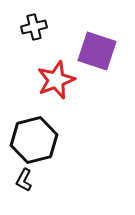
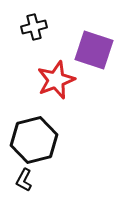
purple square: moved 3 px left, 1 px up
